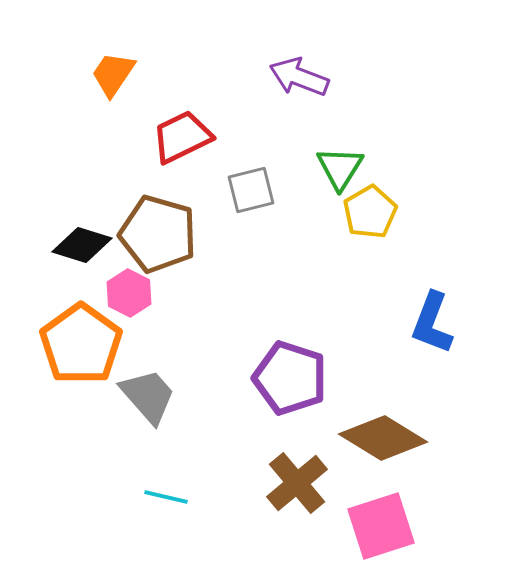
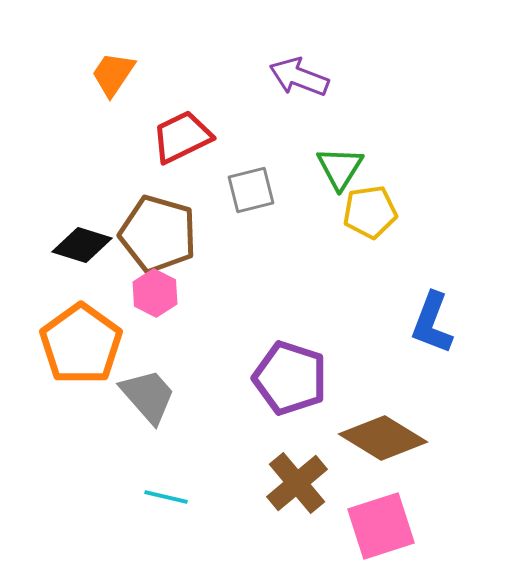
yellow pentagon: rotated 22 degrees clockwise
pink hexagon: moved 26 px right
